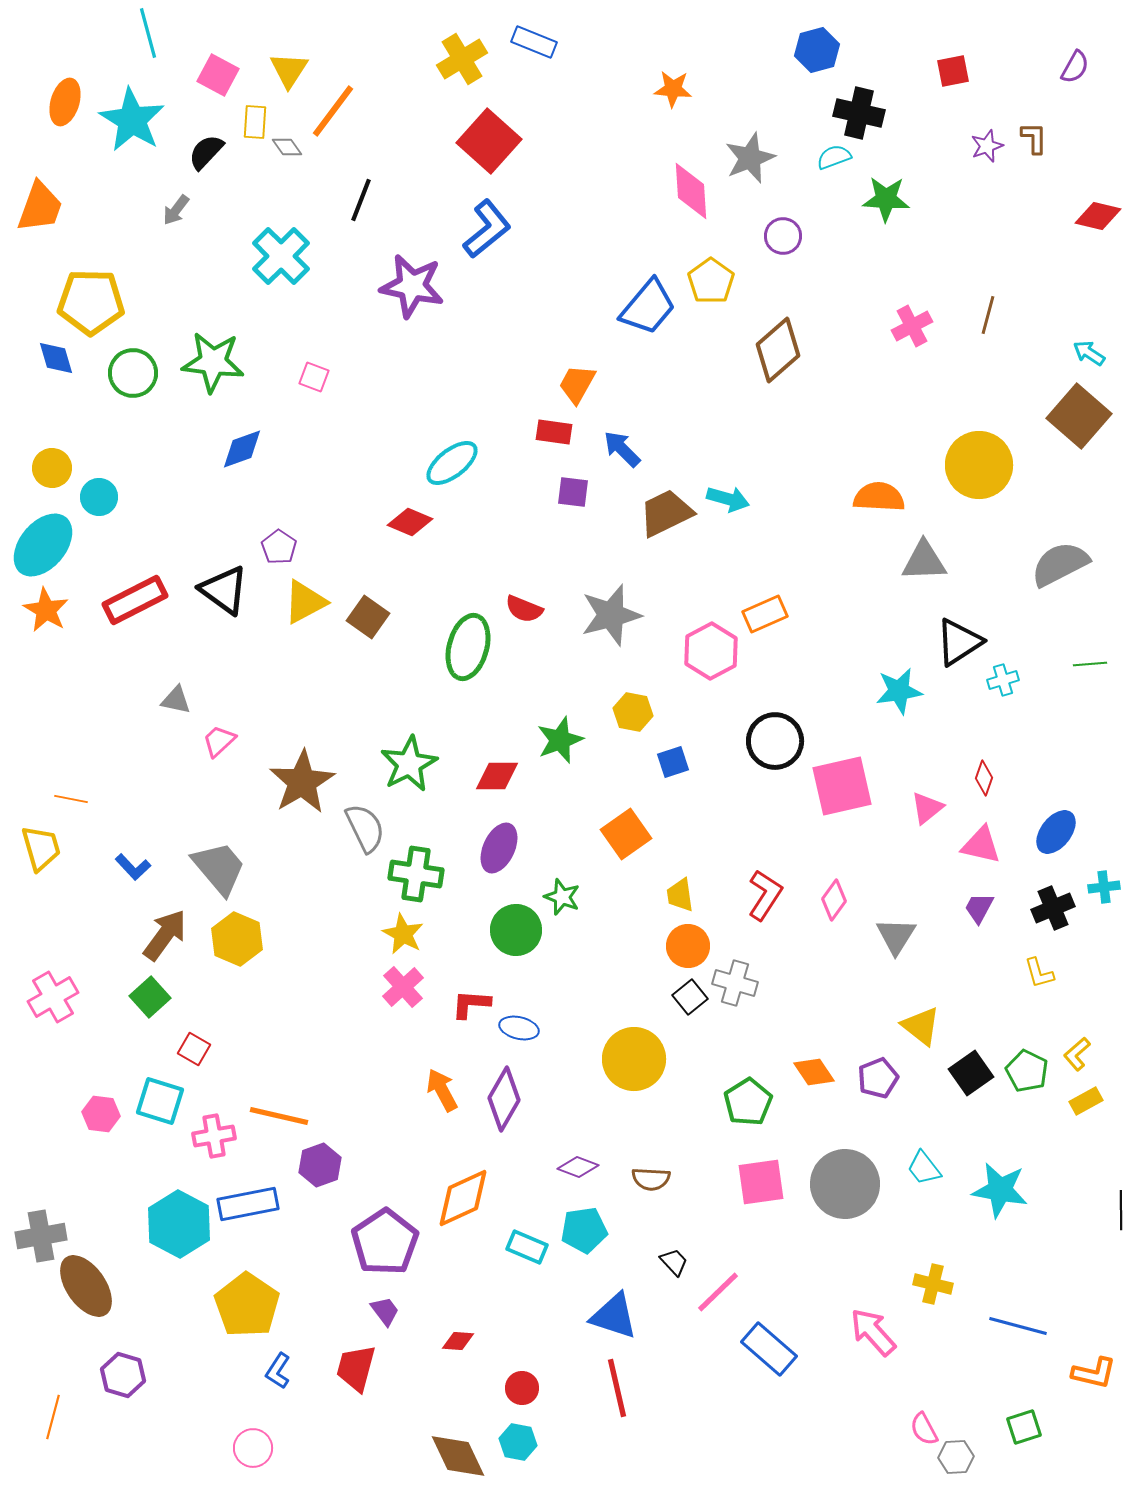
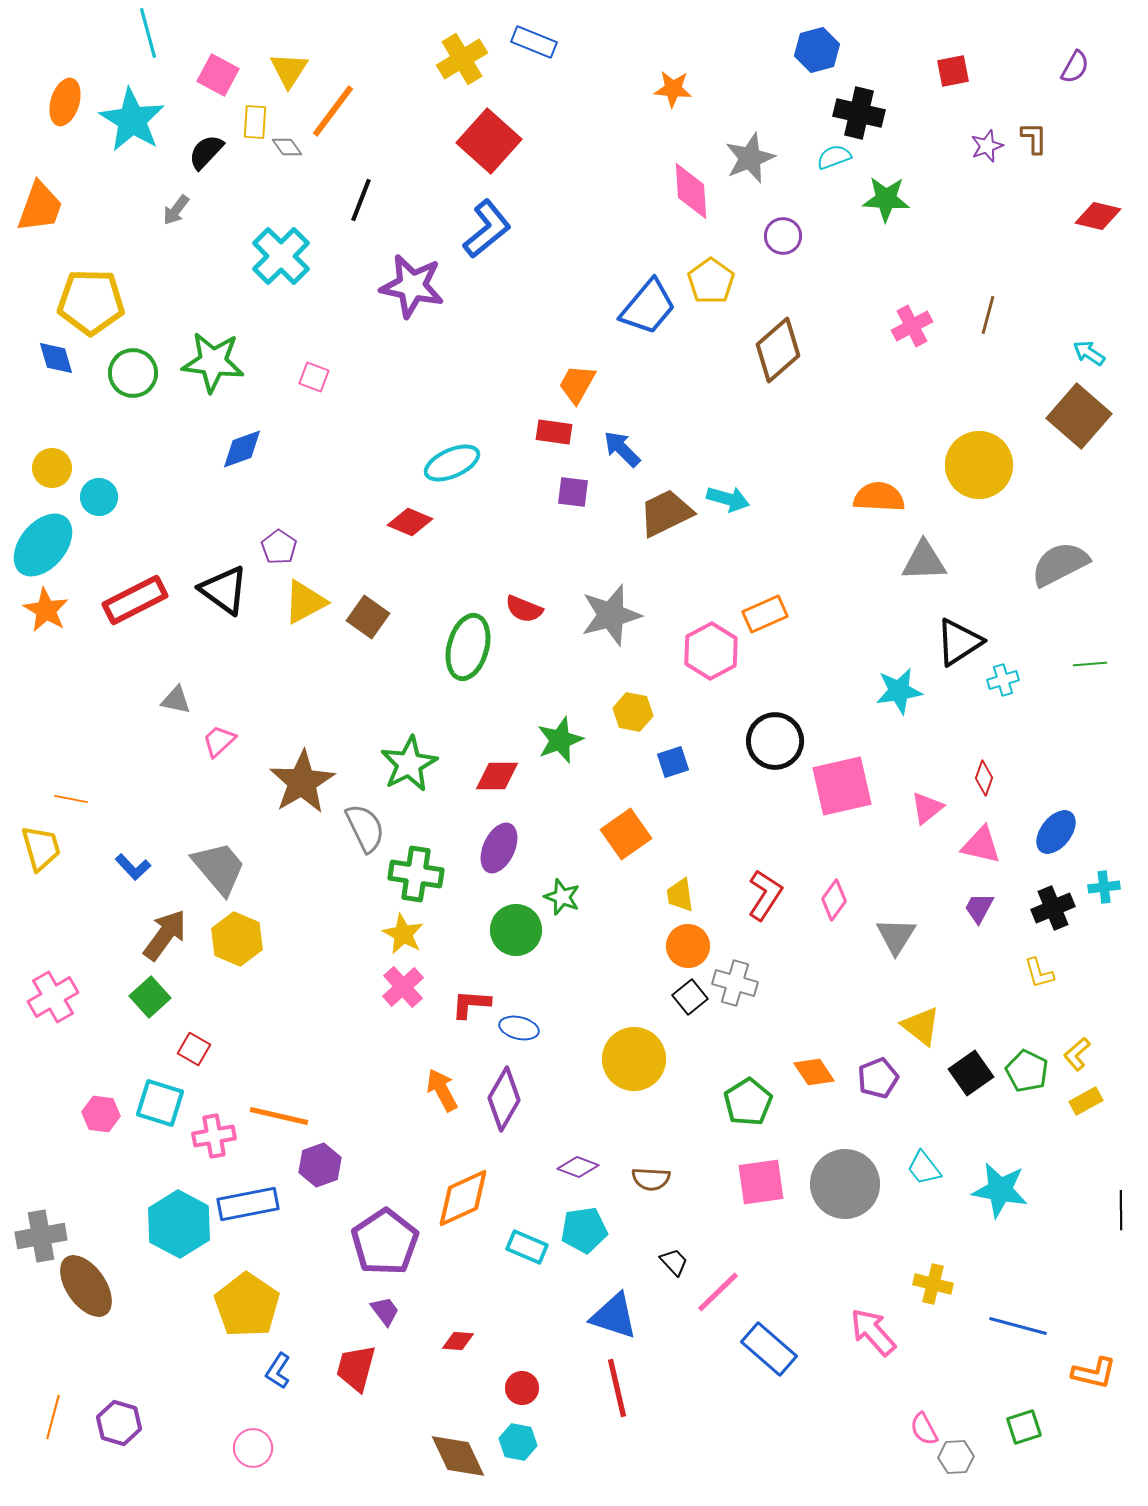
cyan ellipse at (452, 463): rotated 14 degrees clockwise
cyan square at (160, 1101): moved 2 px down
purple hexagon at (123, 1375): moved 4 px left, 48 px down
